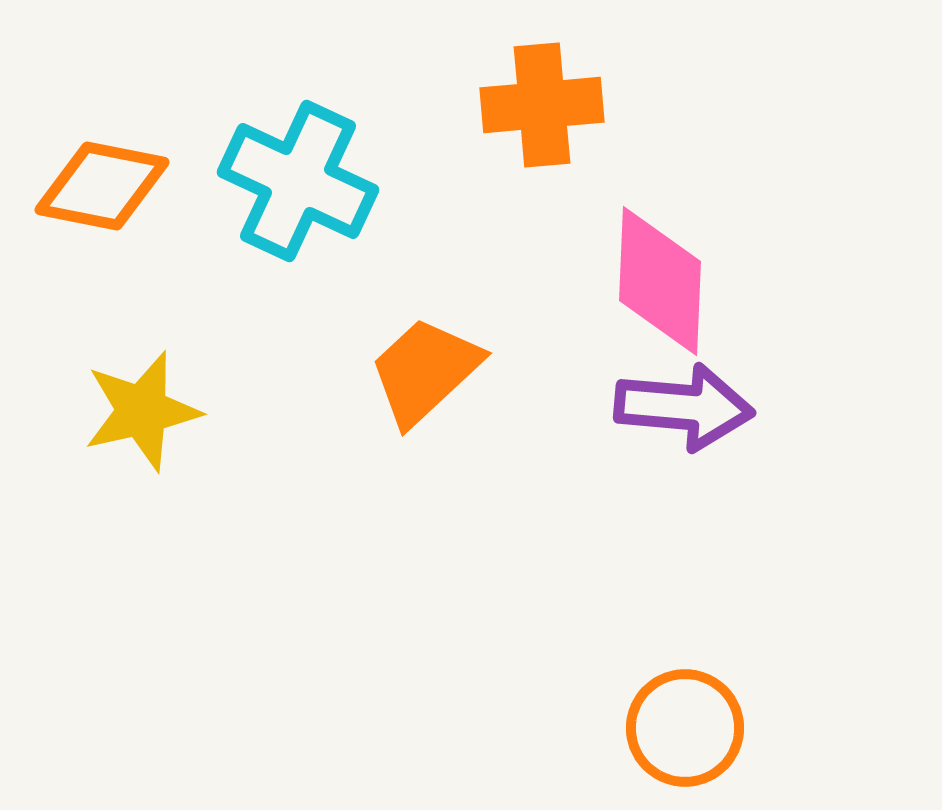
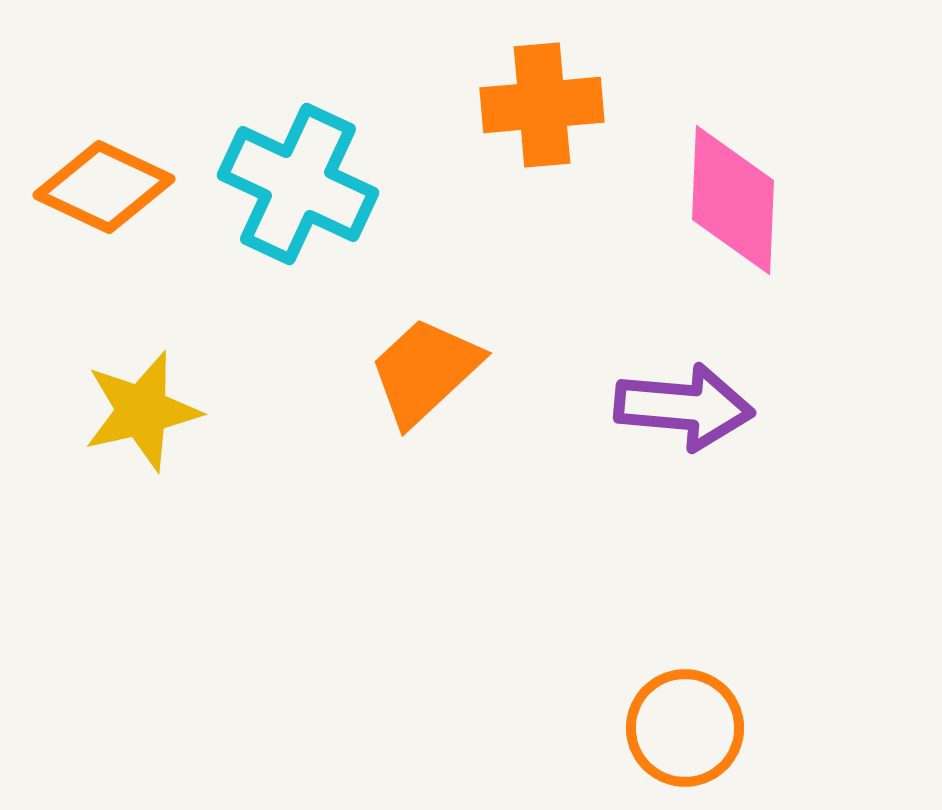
cyan cross: moved 3 px down
orange diamond: moved 2 px right, 1 px down; rotated 14 degrees clockwise
pink diamond: moved 73 px right, 81 px up
